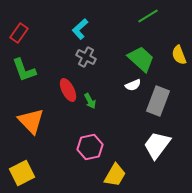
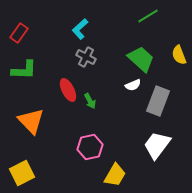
green L-shape: rotated 68 degrees counterclockwise
